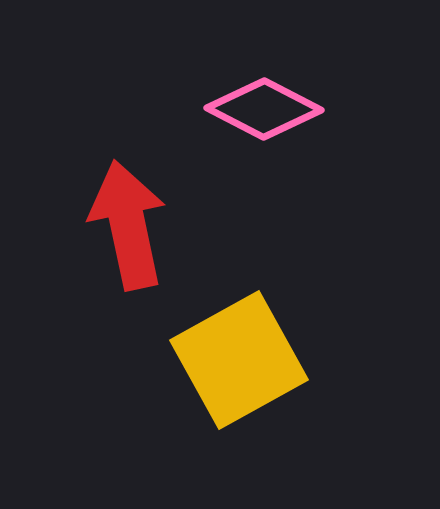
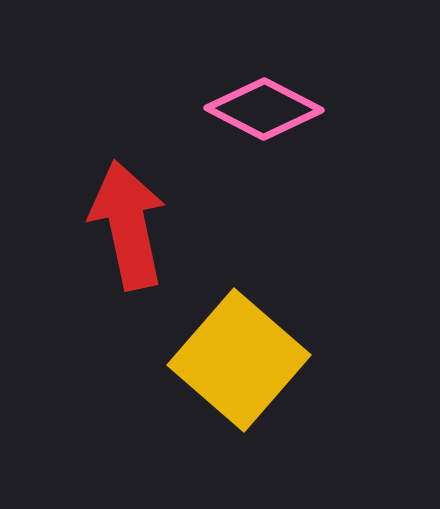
yellow square: rotated 20 degrees counterclockwise
